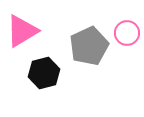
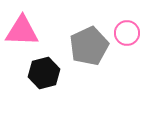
pink triangle: rotated 33 degrees clockwise
